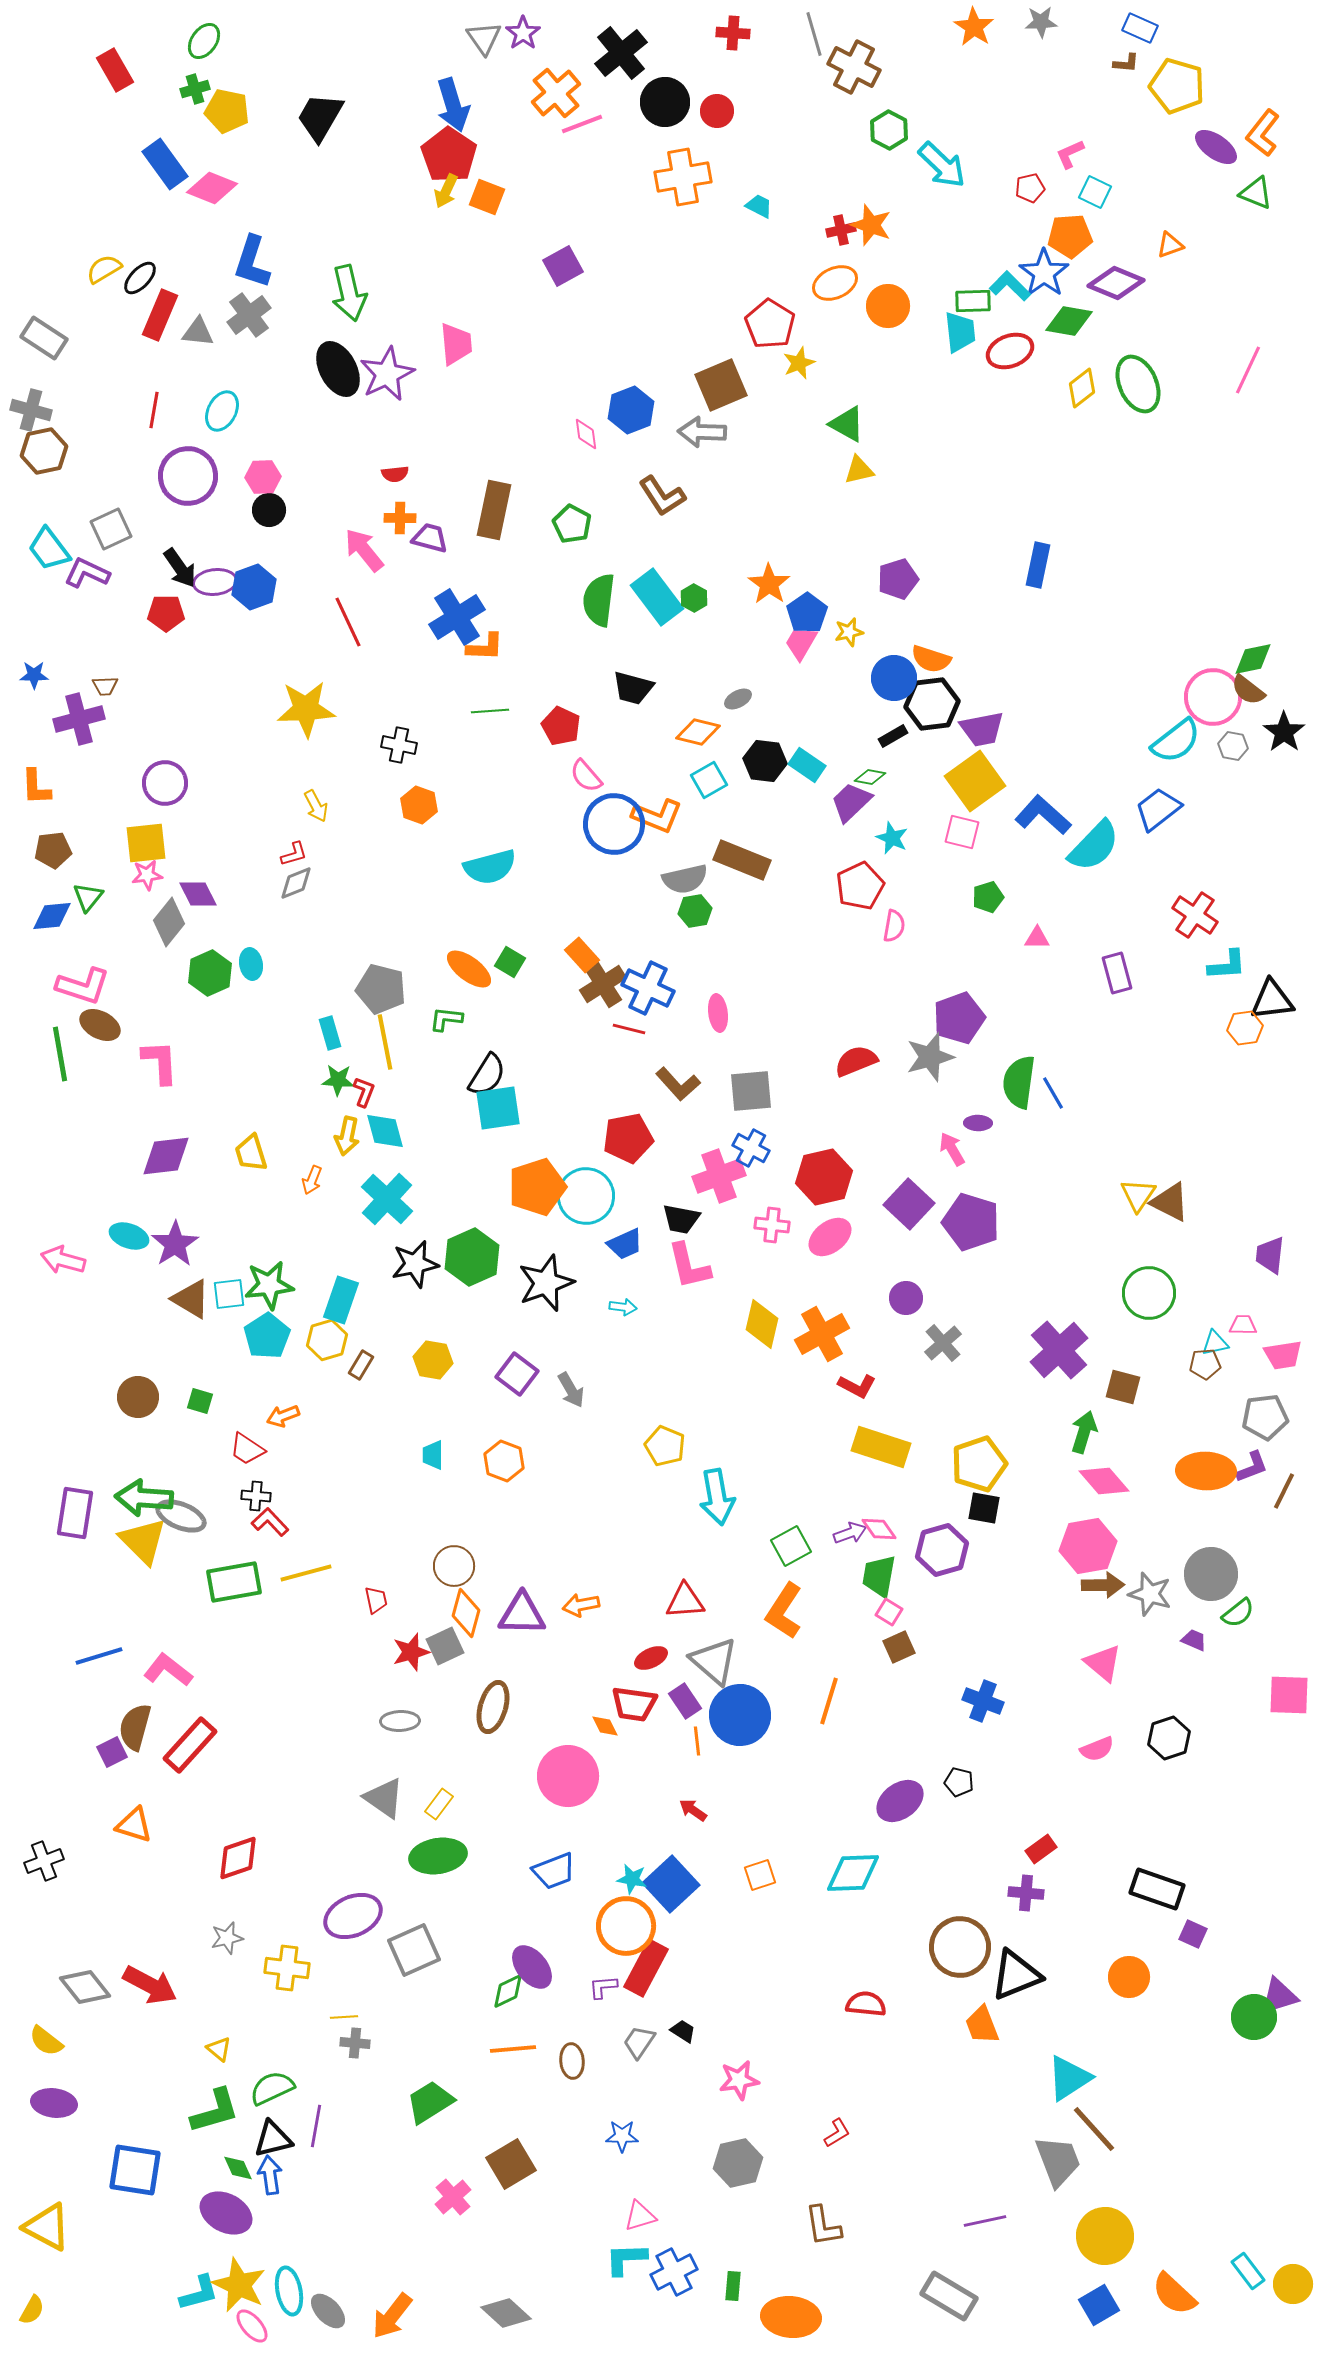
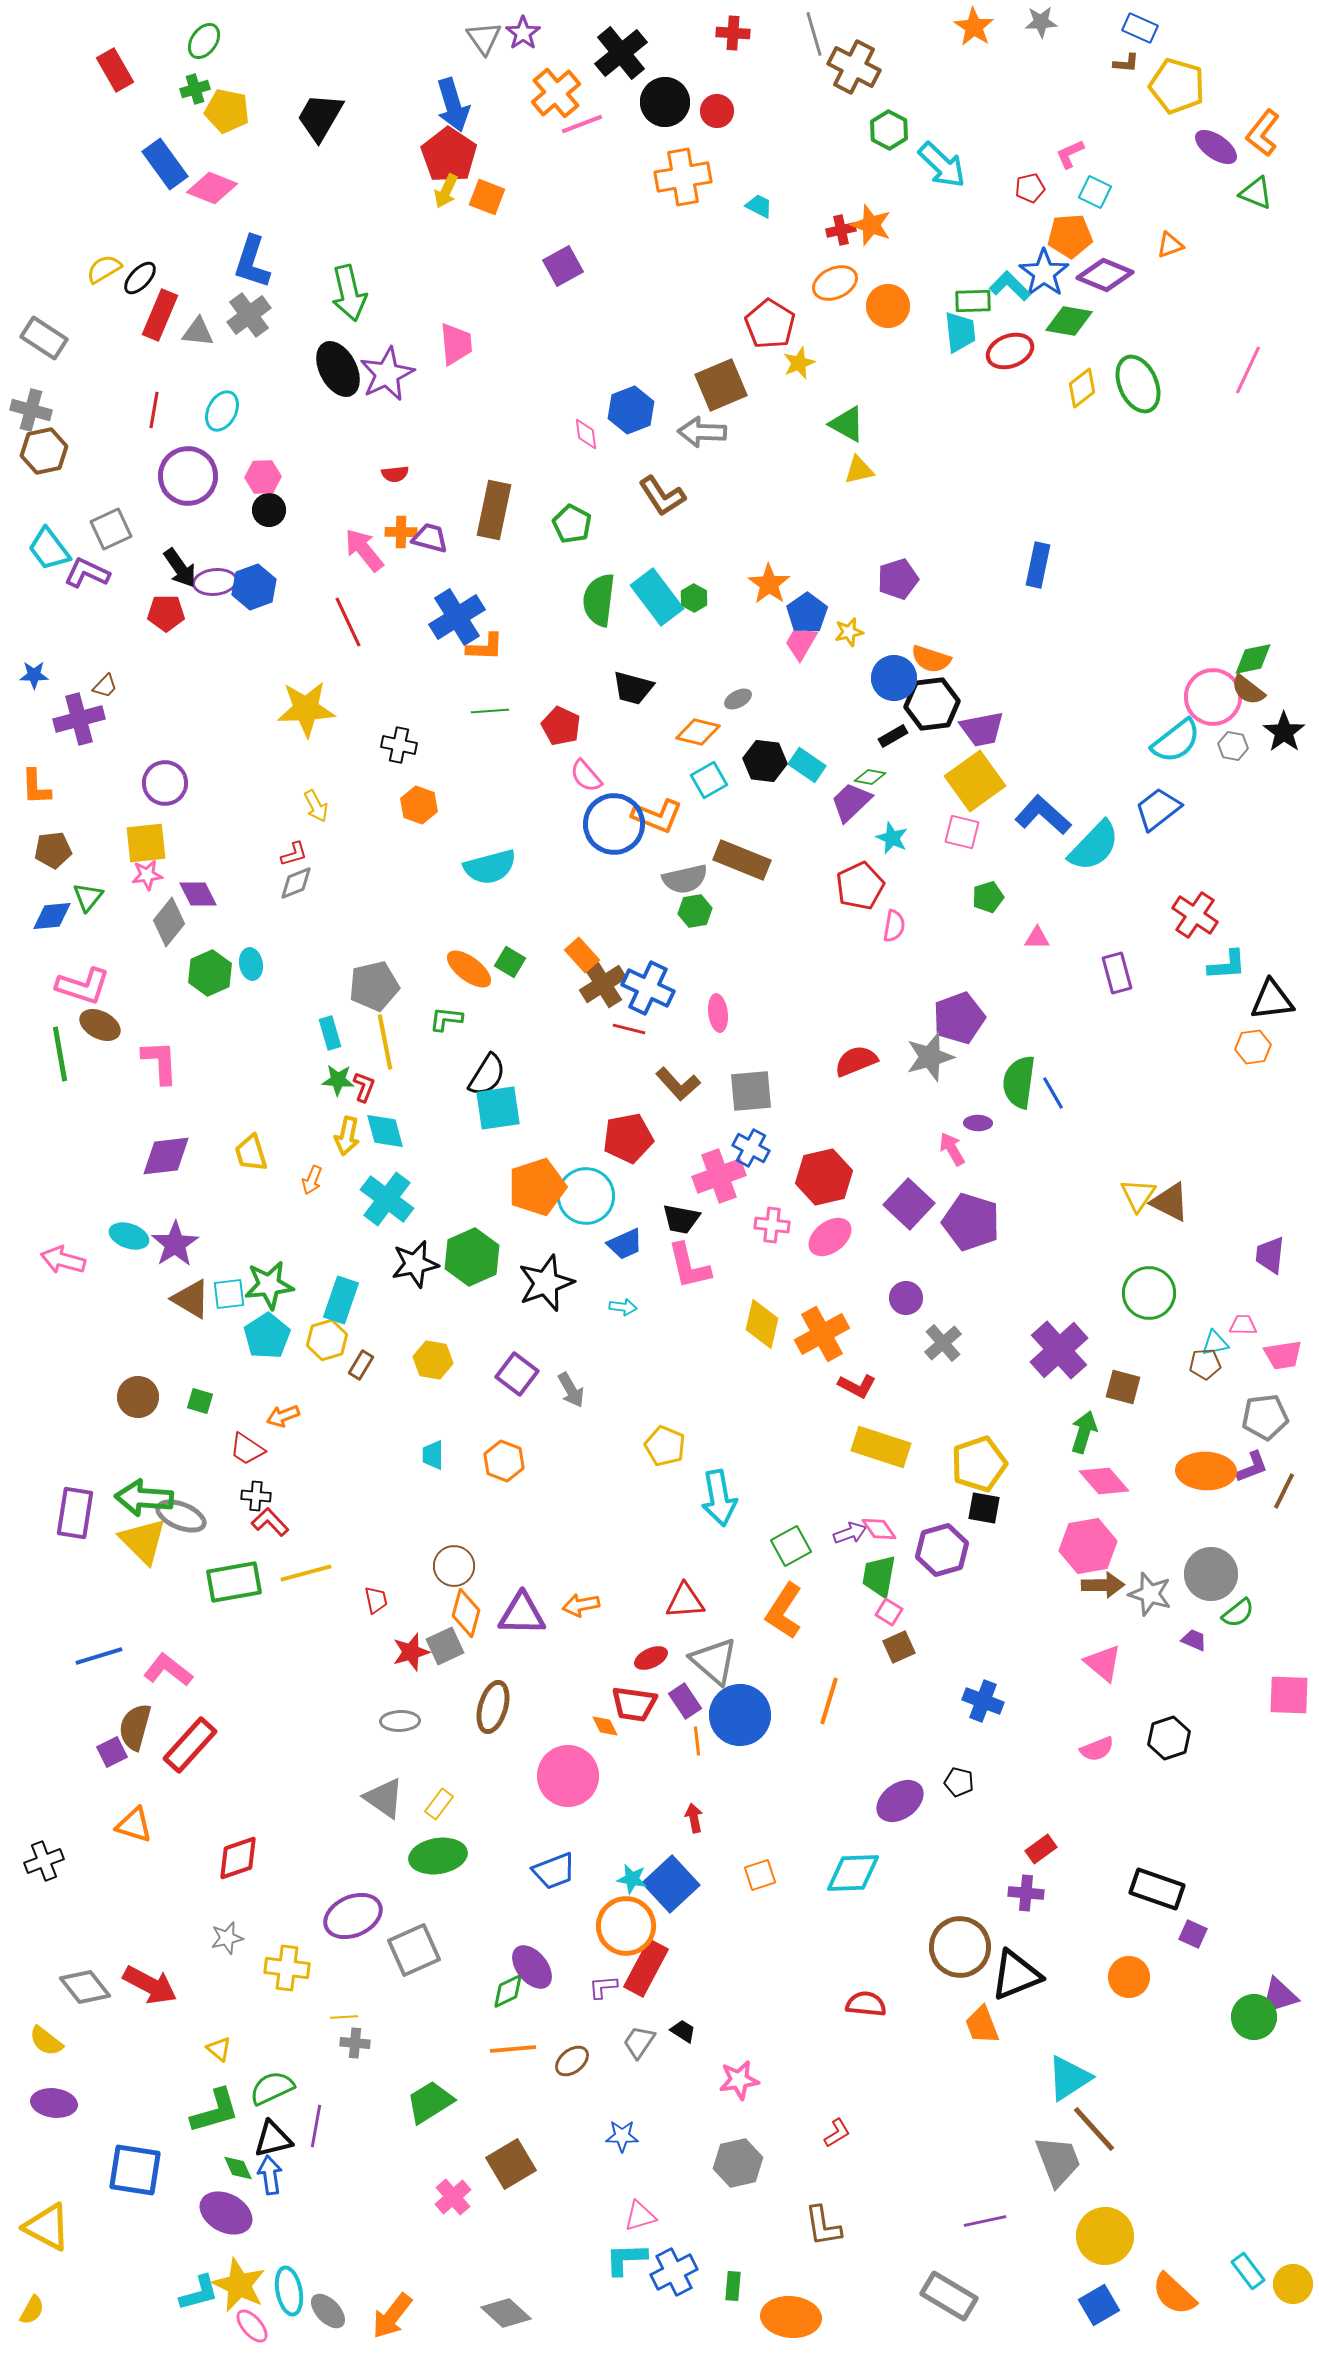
purple diamond at (1116, 283): moved 11 px left, 8 px up
orange cross at (400, 518): moved 1 px right, 14 px down
brown trapezoid at (105, 686): rotated 44 degrees counterclockwise
gray pentagon at (381, 989): moved 7 px left, 3 px up; rotated 27 degrees counterclockwise
orange hexagon at (1245, 1028): moved 8 px right, 19 px down
red L-shape at (364, 1092): moved 5 px up
cyan cross at (387, 1199): rotated 6 degrees counterclockwise
cyan arrow at (717, 1497): moved 2 px right, 1 px down
red arrow at (693, 1810): moved 1 px right, 8 px down; rotated 44 degrees clockwise
brown ellipse at (572, 2061): rotated 56 degrees clockwise
